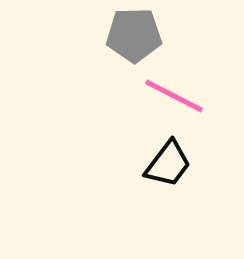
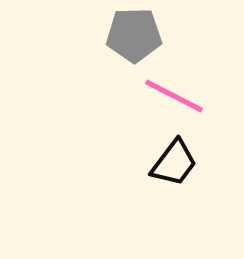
black trapezoid: moved 6 px right, 1 px up
